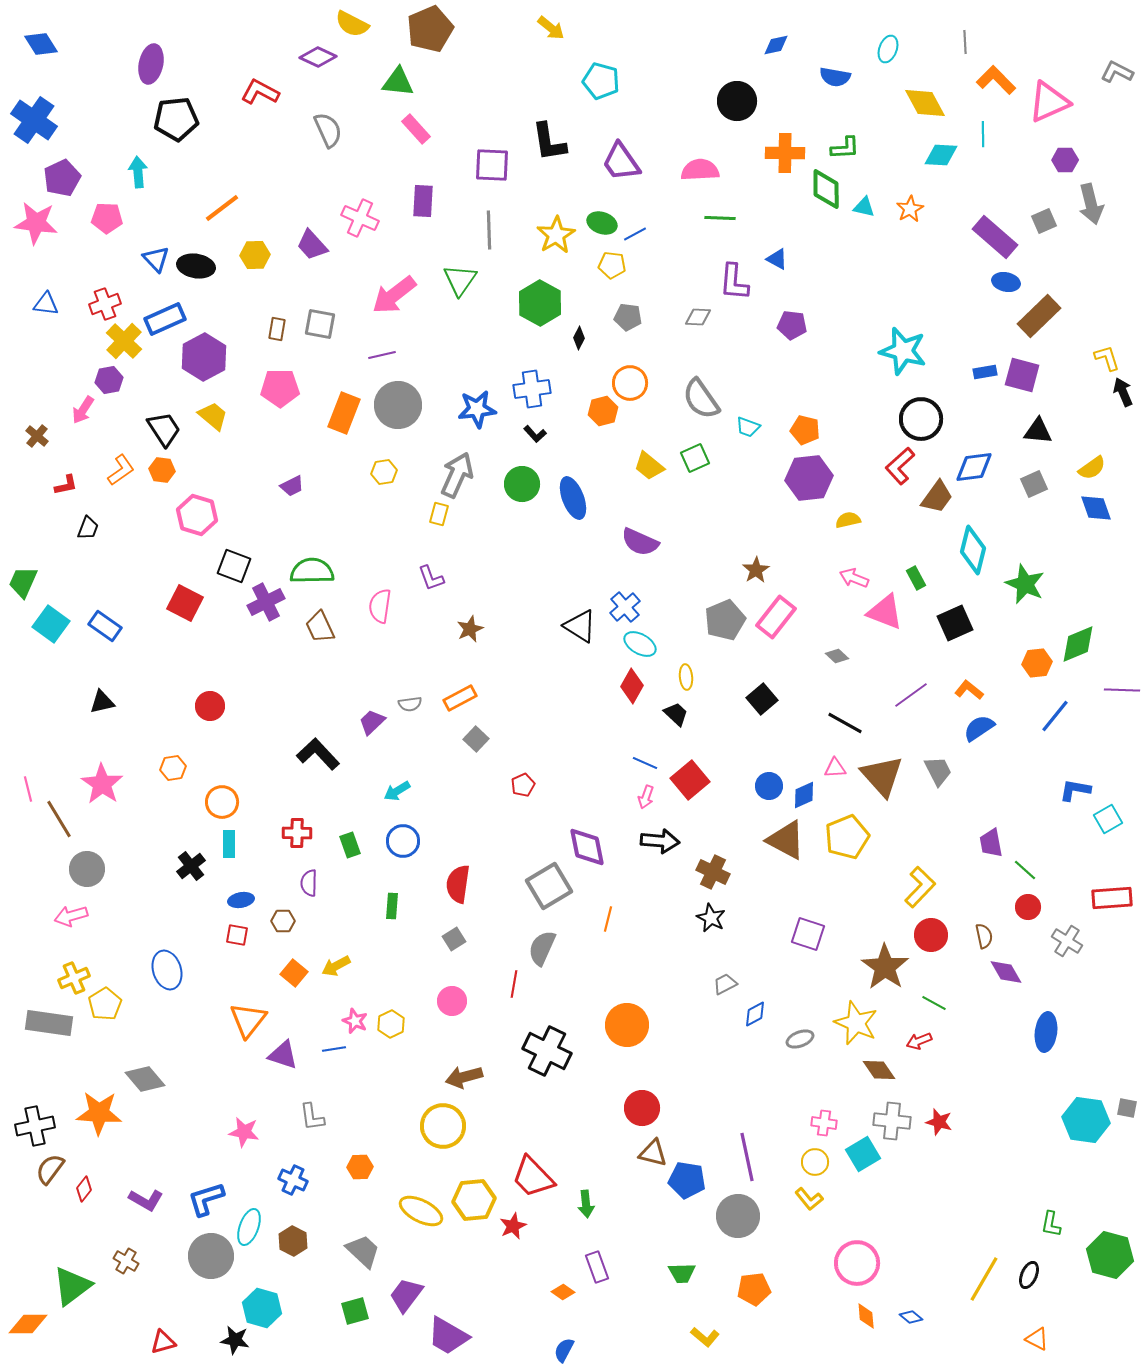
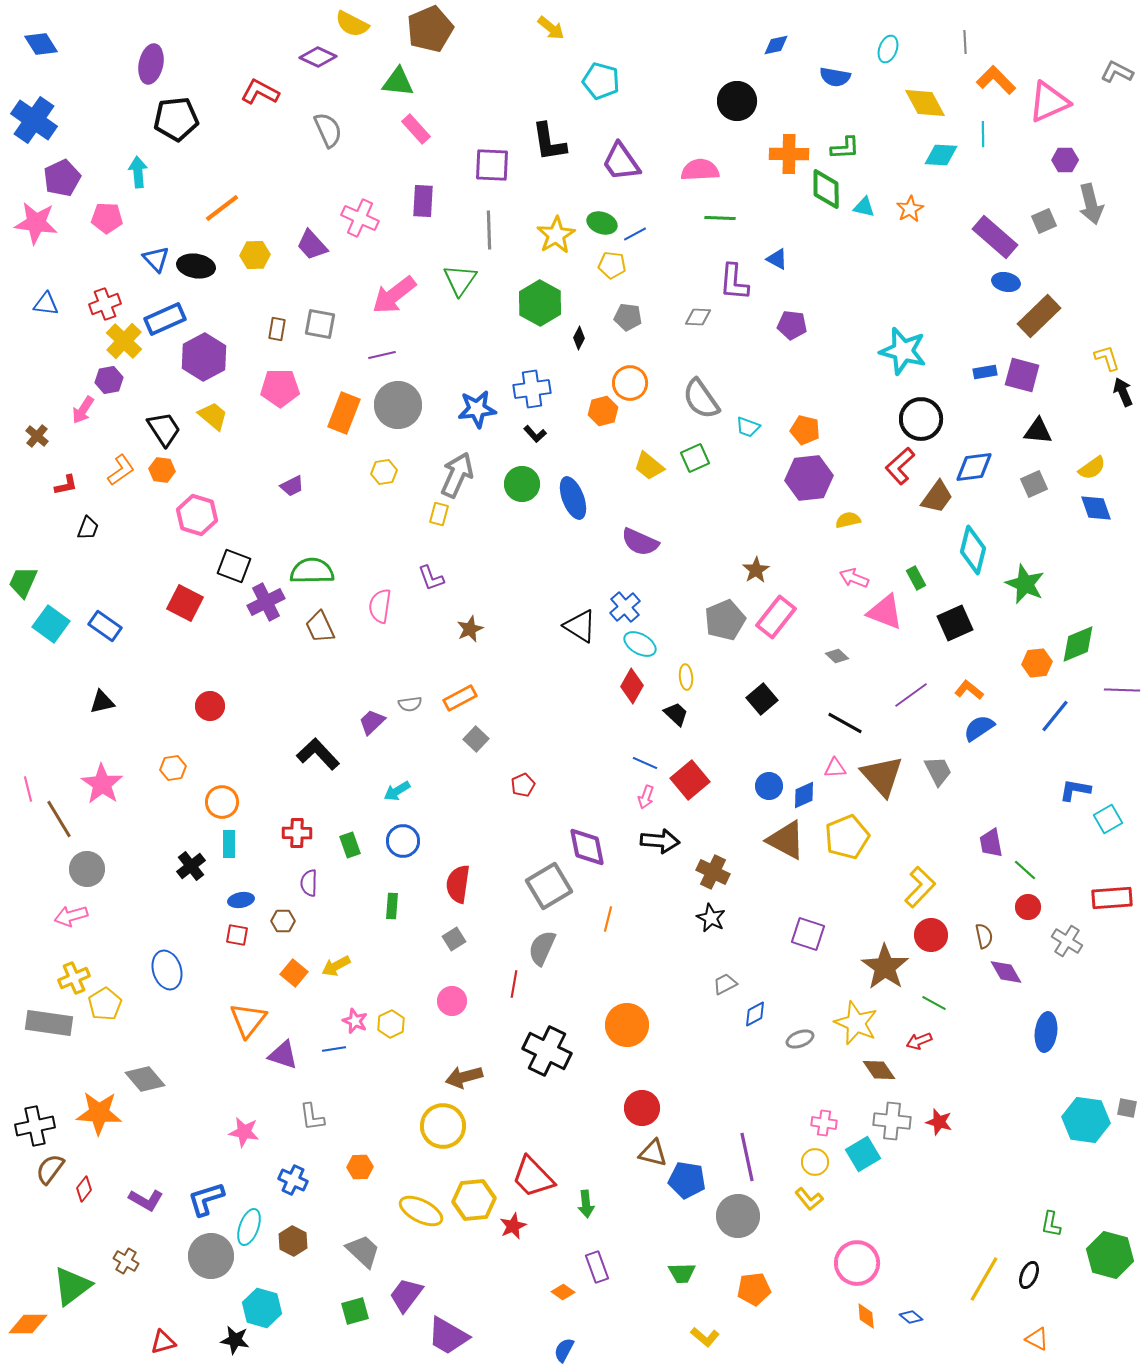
orange cross at (785, 153): moved 4 px right, 1 px down
